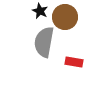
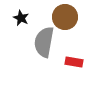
black star: moved 19 px left, 7 px down
